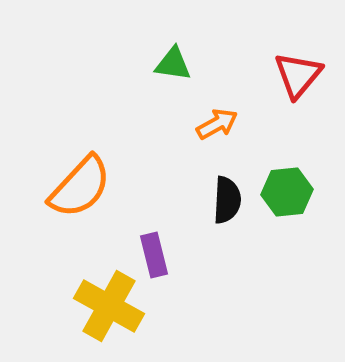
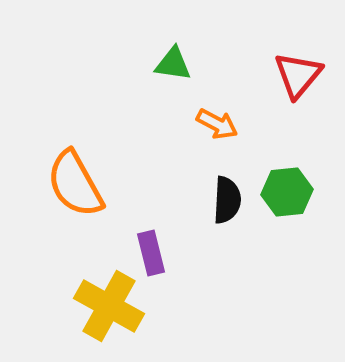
orange arrow: rotated 57 degrees clockwise
orange semicircle: moved 5 px left, 3 px up; rotated 108 degrees clockwise
purple rectangle: moved 3 px left, 2 px up
